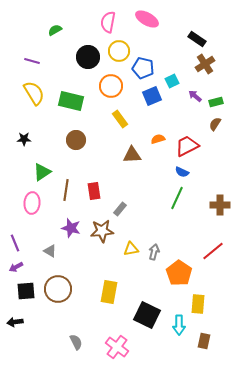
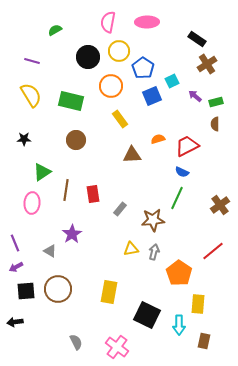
pink ellipse at (147, 19): moved 3 px down; rotated 30 degrees counterclockwise
brown cross at (205, 64): moved 2 px right
blue pentagon at (143, 68): rotated 20 degrees clockwise
yellow semicircle at (34, 93): moved 3 px left, 2 px down
brown semicircle at (215, 124): rotated 32 degrees counterclockwise
red rectangle at (94, 191): moved 1 px left, 3 px down
brown cross at (220, 205): rotated 36 degrees counterclockwise
purple star at (71, 228): moved 1 px right, 6 px down; rotated 24 degrees clockwise
brown star at (102, 231): moved 51 px right, 11 px up
